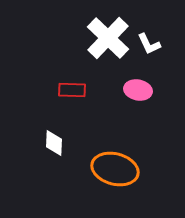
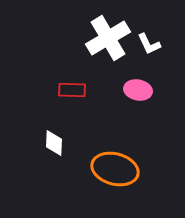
white cross: rotated 15 degrees clockwise
